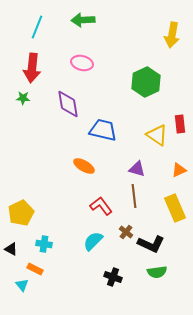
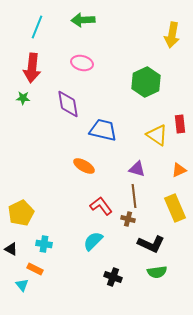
brown cross: moved 2 px right, 13 px up; rotated 24 degrees counterclockwise
